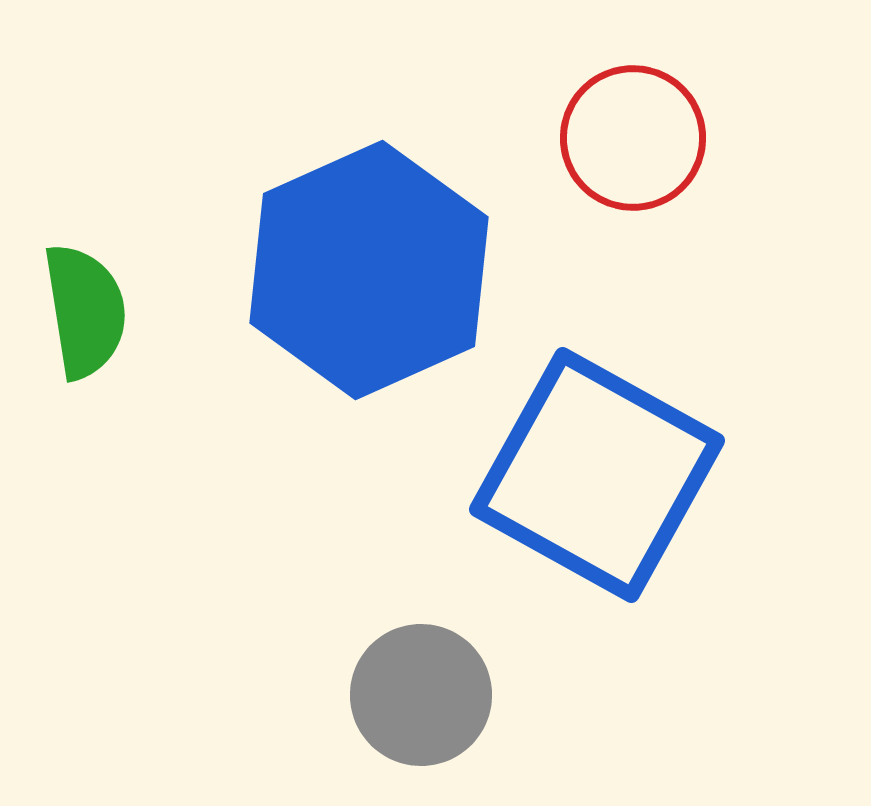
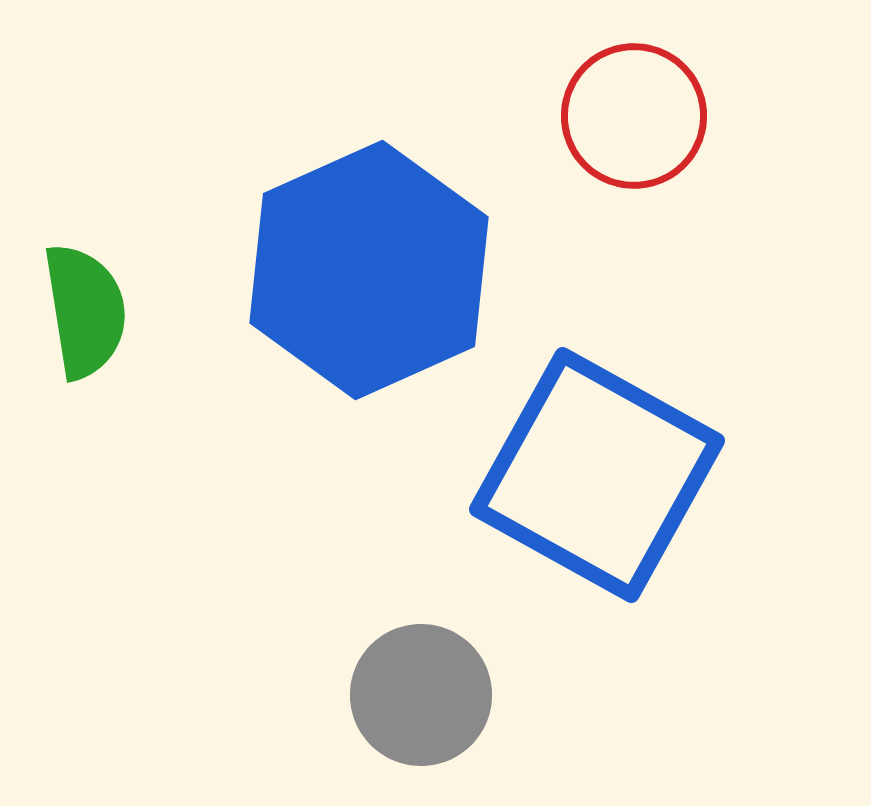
red circle: moved 1 px right, 22 px up
